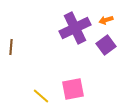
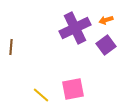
yellow line: moved 1 px up
